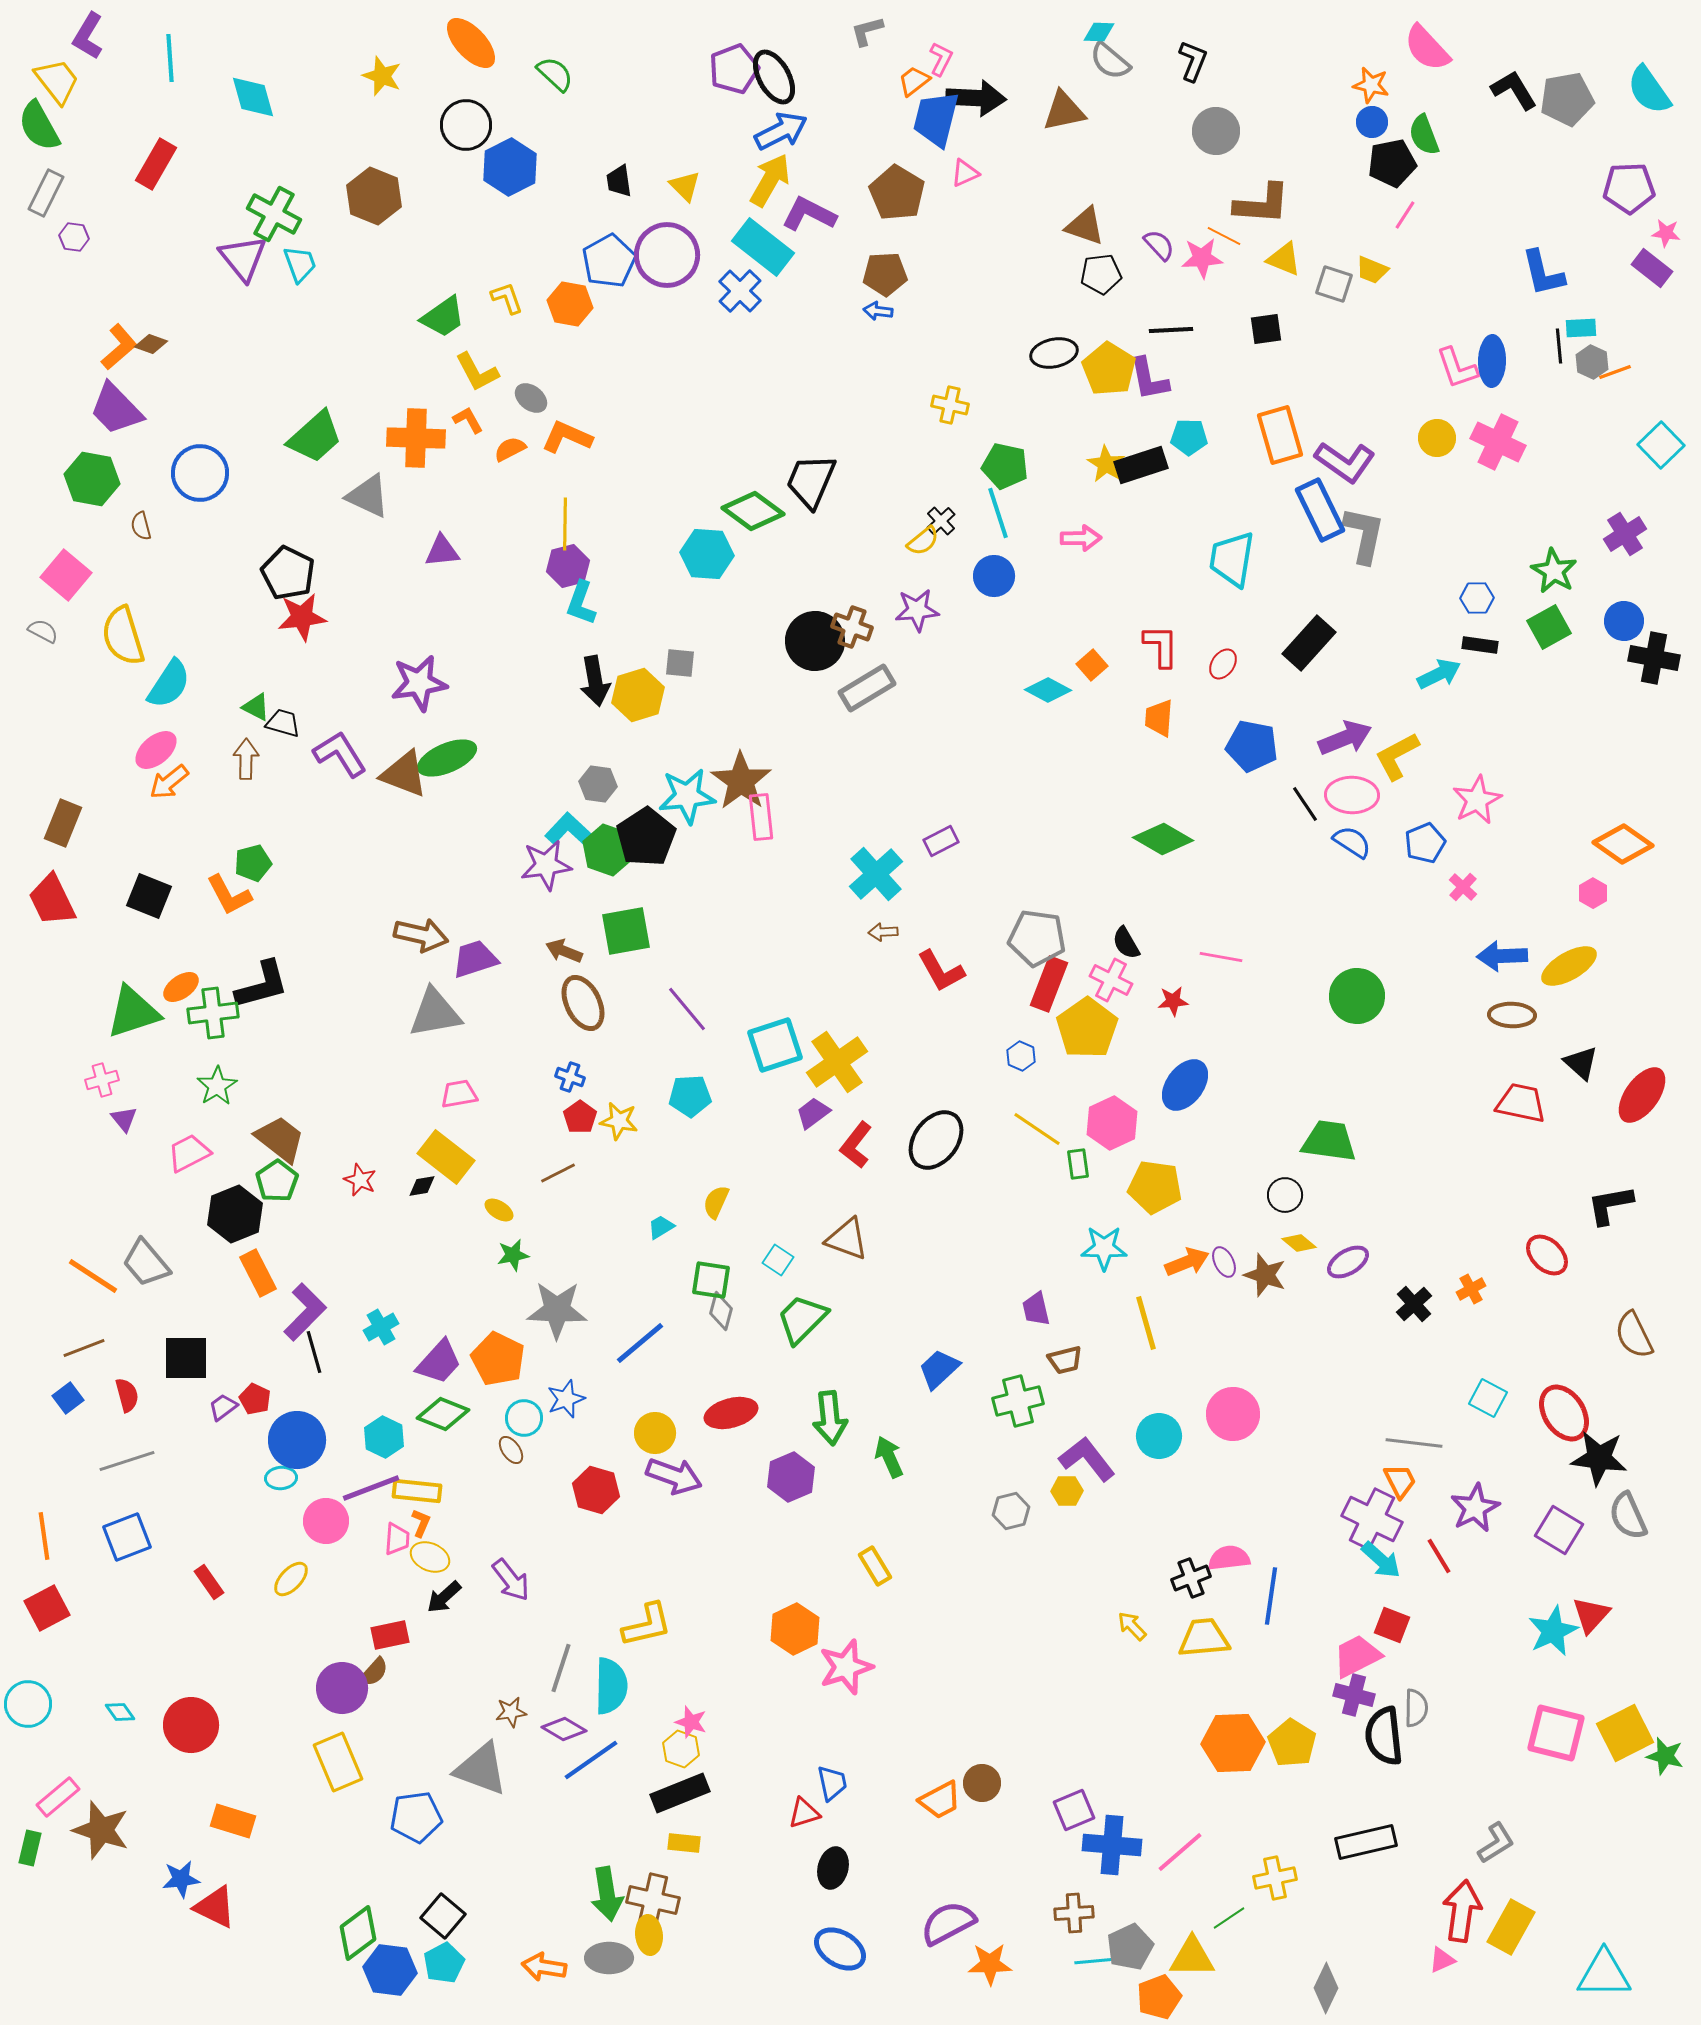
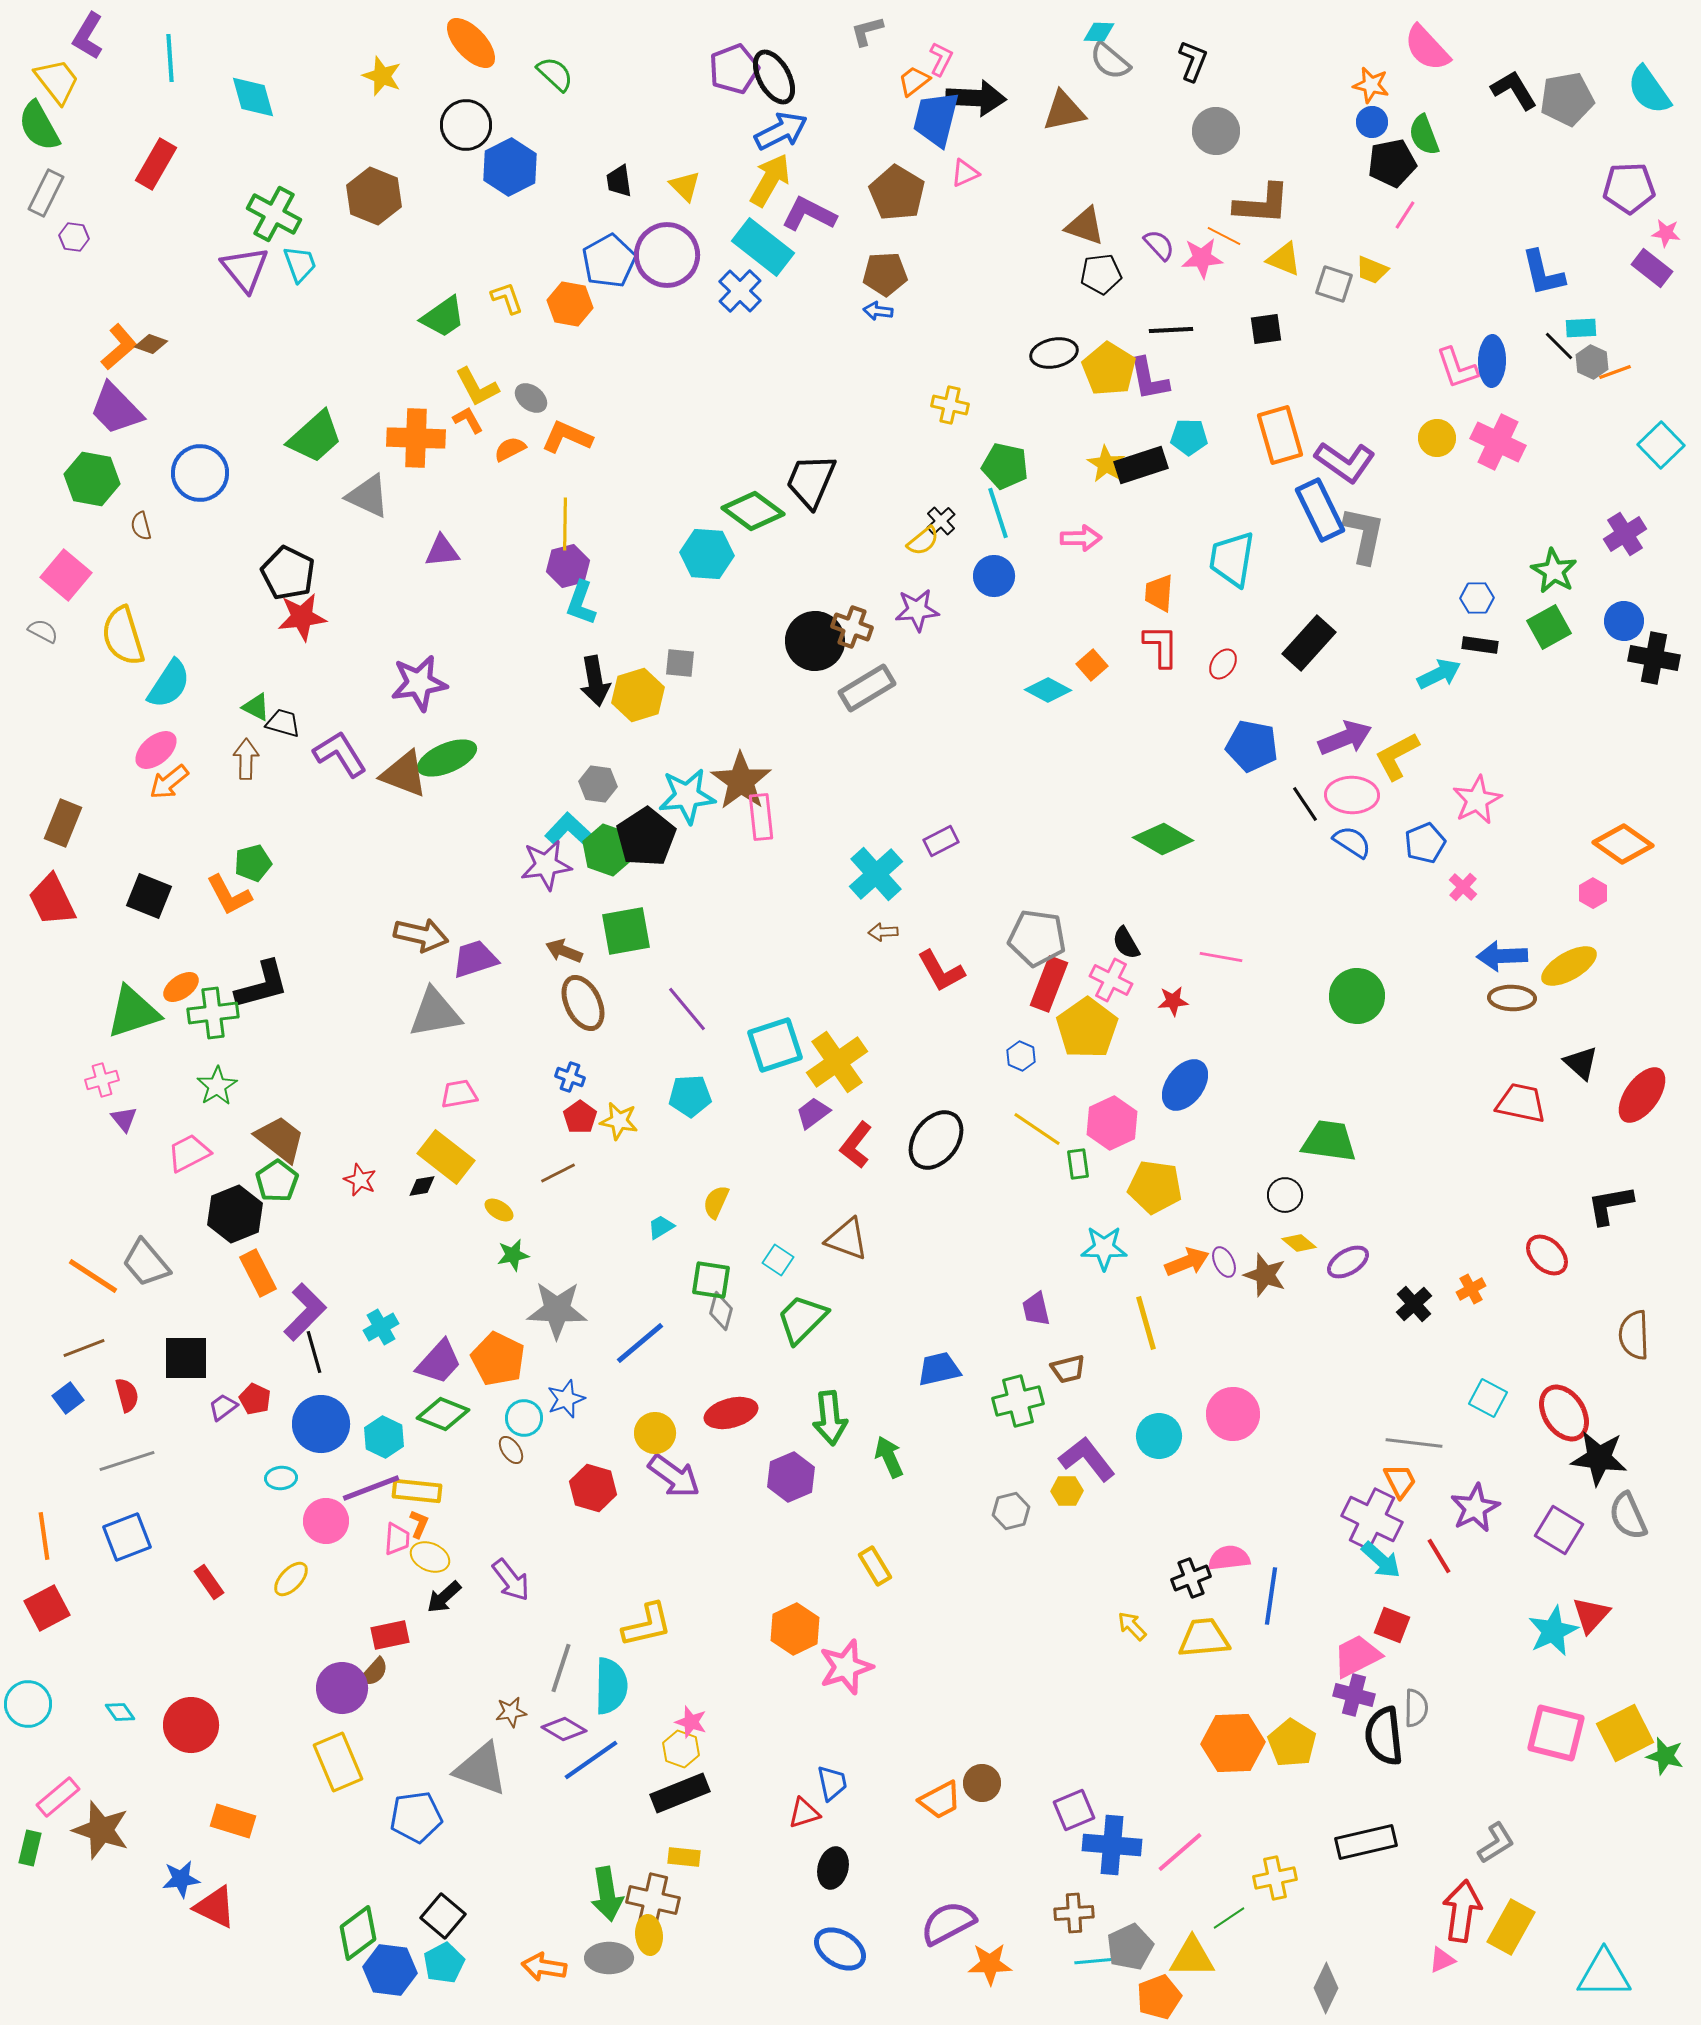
purple triangle at (243, 258): moved 2 px right, 11 px down
black line at (1559, 346): rotated 40 degrees counterclockwise
yellow L-shape at (477, 372): moved 15 px down
orange trapezoid at (1159, 718): moved 125 px up
brown ellipse at (1512, 1015): moved 17 px up
brown semicircle at (1634, 1335): rotated 24 degrees clockwise
brown trapezoid at (1065, 1360): moved 3 px right, 9 px down
blue trapezoid at (939, 1369): rotated 30 degrees clockwise
blue circle at (297, 1440): moved 24 px right, 16 px up
purple arrow at (674, 1476): rotated 16 degrees clockwise
red hexagon at (596, 1490): moved 3 px left, 2 px up
orange L-shape at (421, 1523): moved 2 px left, 1 px down
yellow rectangle at (684, 1843): moved 14 px down
